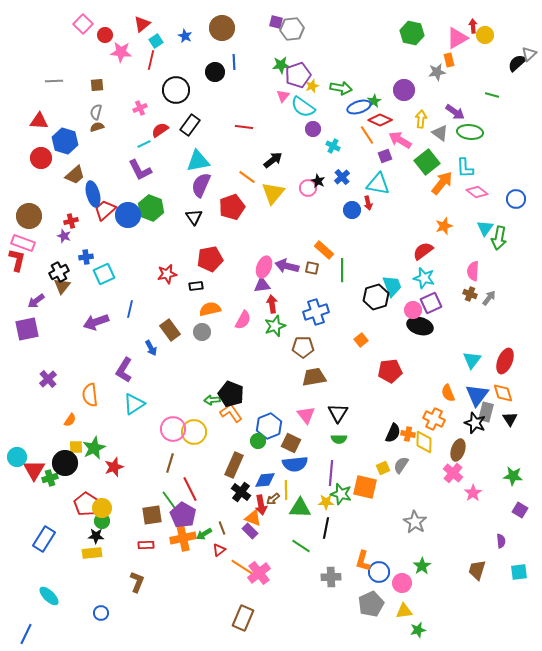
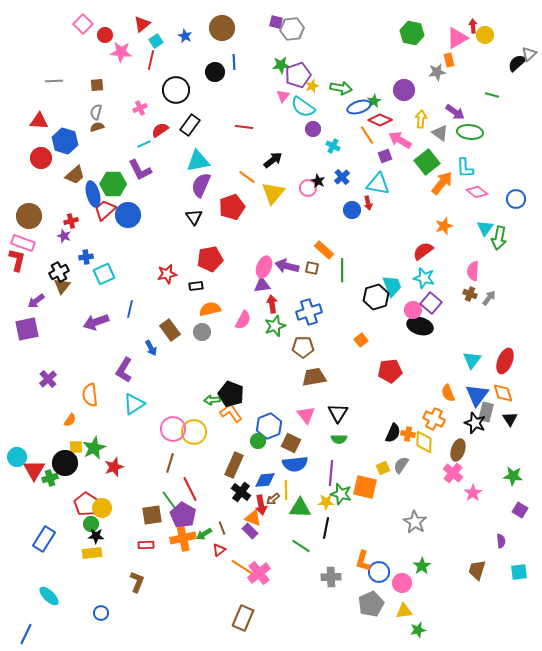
green hexagon at (151, 208): moved 38 px left, 24 px up; rotated 20 degrees counterclockwise
purple square at (431, 303): rotated 25 degrees counterclockwise
blue cross at (316, 312): moved 7 px left
green circle at (102, 521): moved 11 px left, 3 px down
